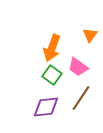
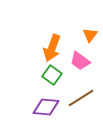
pink trapezoid: moved 2 px right, 6 px up
brown line: rotated 24 degrees clockwise
purple diamond: rotated 12 degrees clockwise
